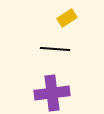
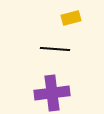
yellow rectangle: moved 4 px right; rotated 18 degrees clockwise
